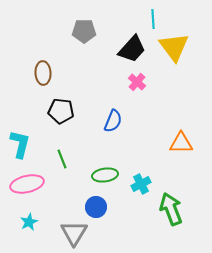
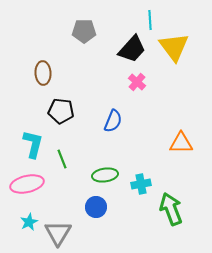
cyan line: moved 3 px left, 1 px down
cyan L-shape: moved 13 px right
cyan cross: rotated 18 degrees clockwise
gray triangle: moved 16 px left
